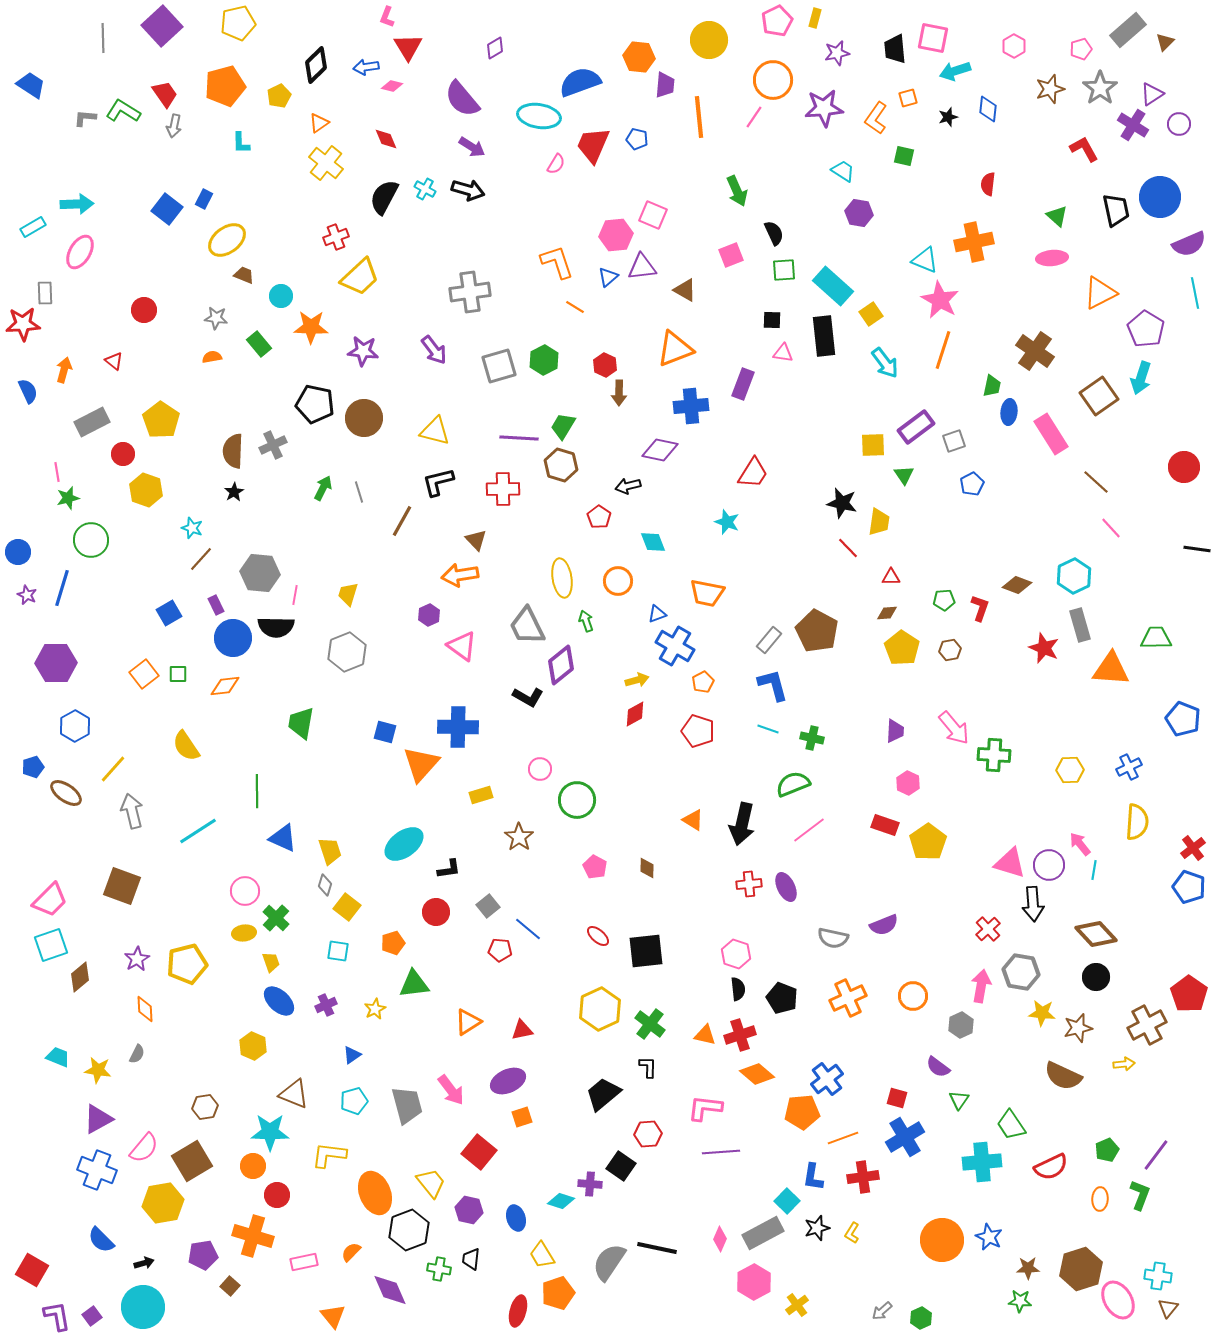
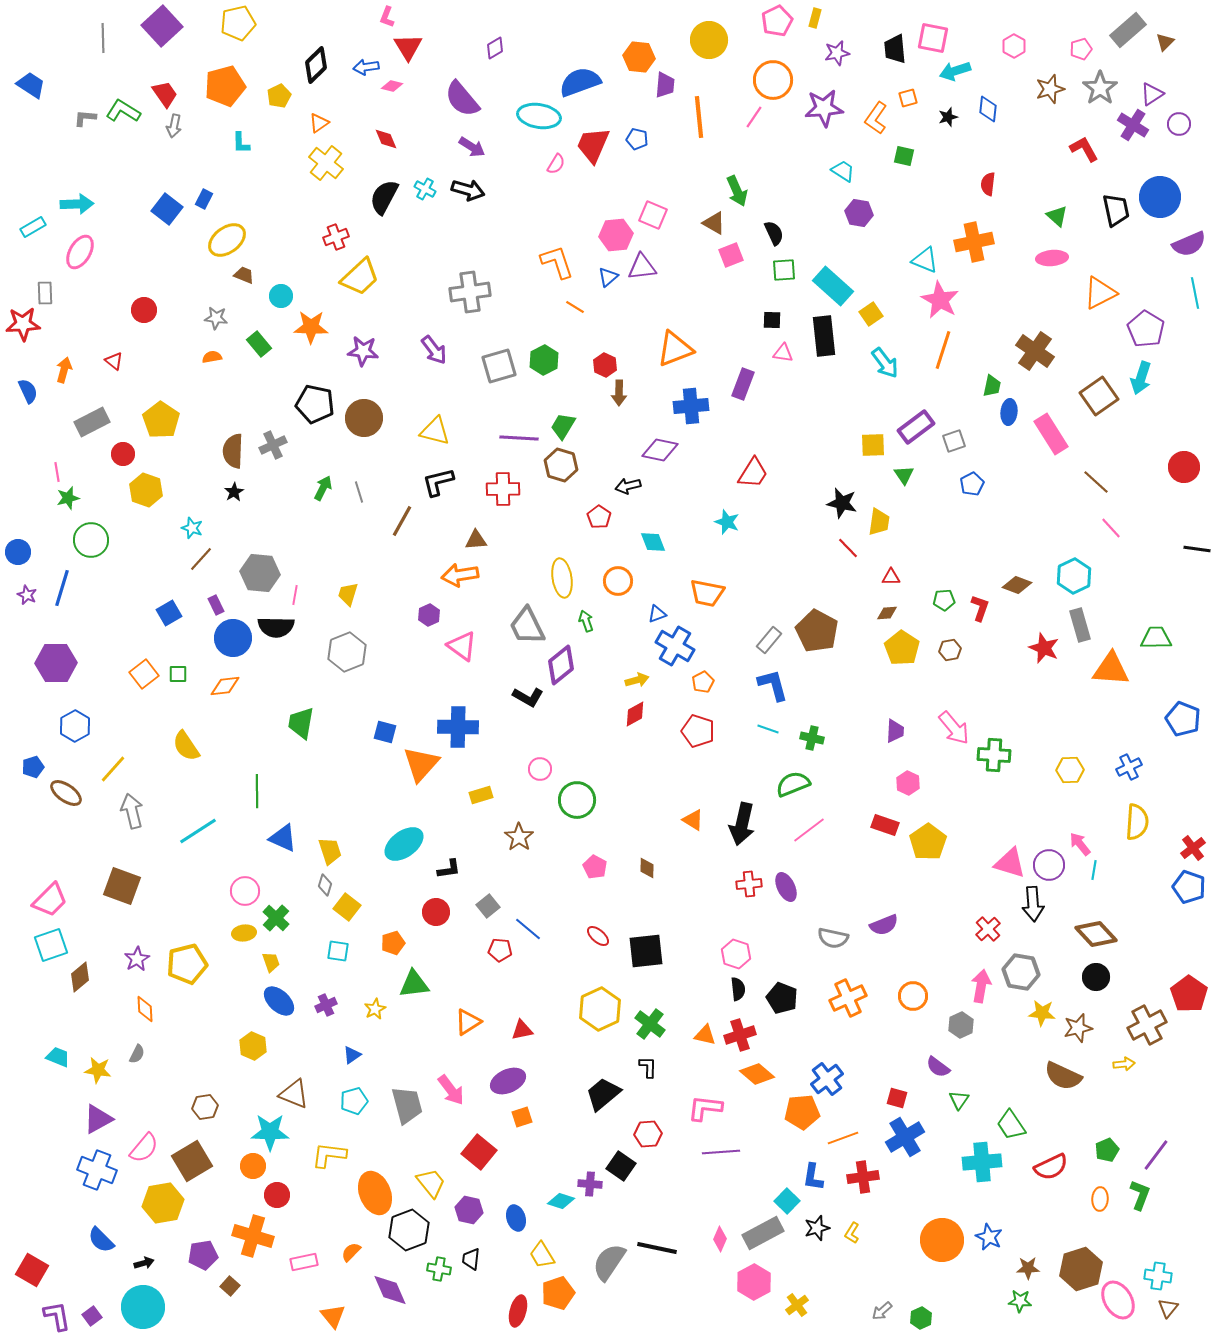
brown triangle at (685, 290): moved 29 px right, 67 px up
brown triangle at (476, 540): rotated 50 degrees counterclockwise
